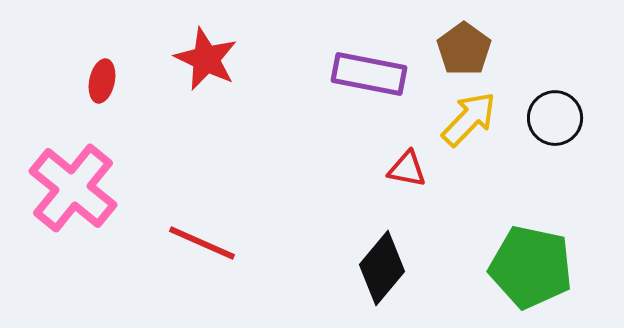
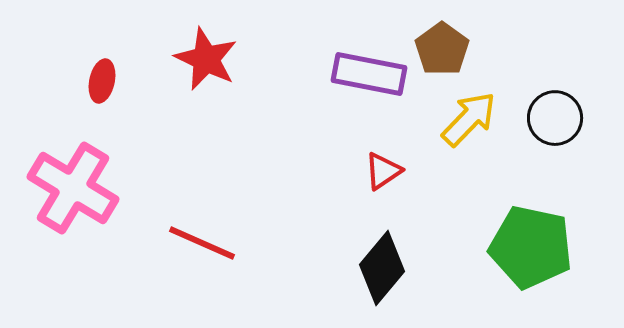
brown pentagon: moved 22 px left
red triangle: moved 24 px left, 2 px down; rotated 45 degrees counterclockwise
pink cross: rotated 8 degrees counterclockwise
green pentagon: moved 20 px up
